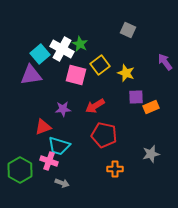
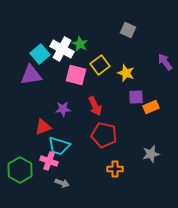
red arrow: rotated 84 degrees counterclockwise
